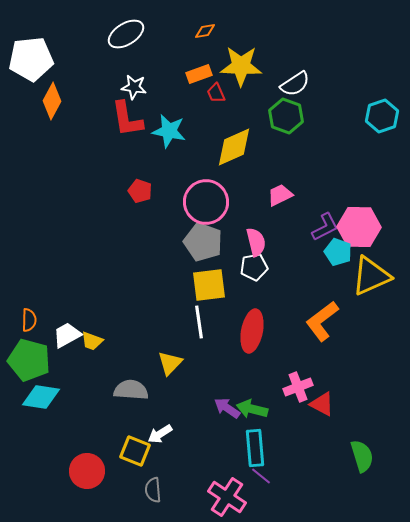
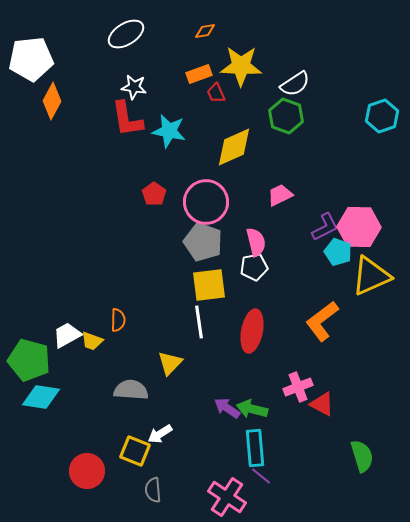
red pentagon at (140, 191): moved 14 px right, 3 px down; rotated 15 degrees clockwise
orange semicircle at (29, 320): moved 89 px right
